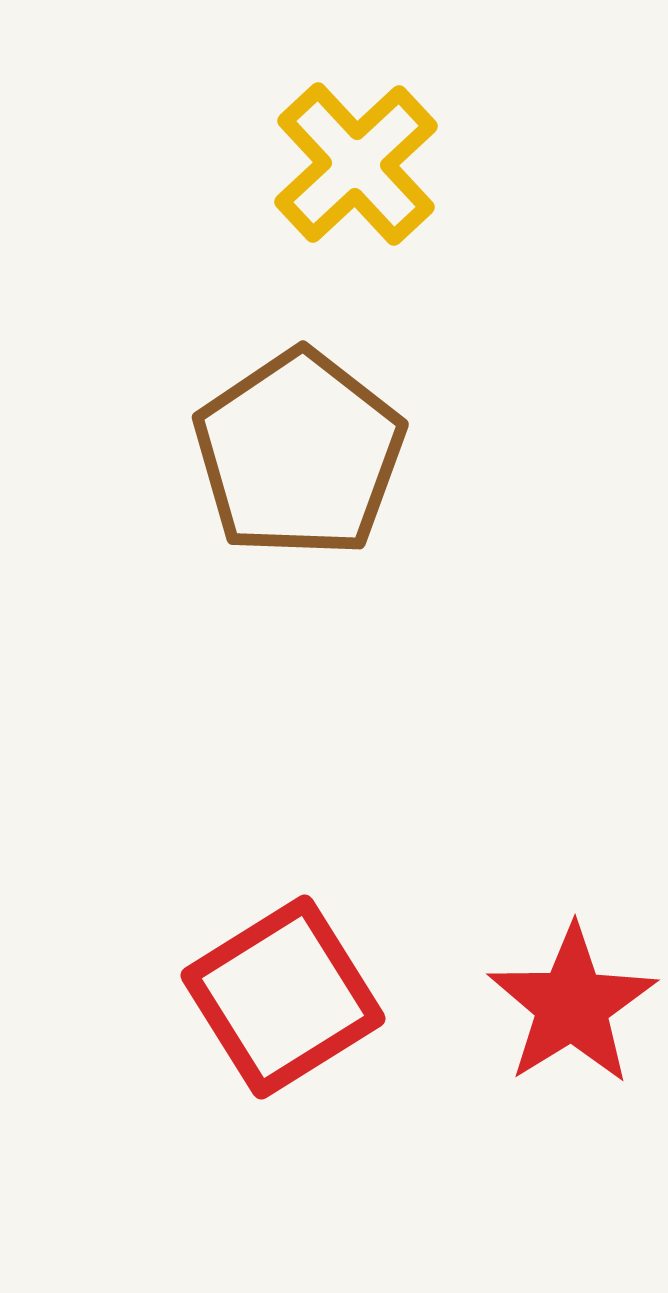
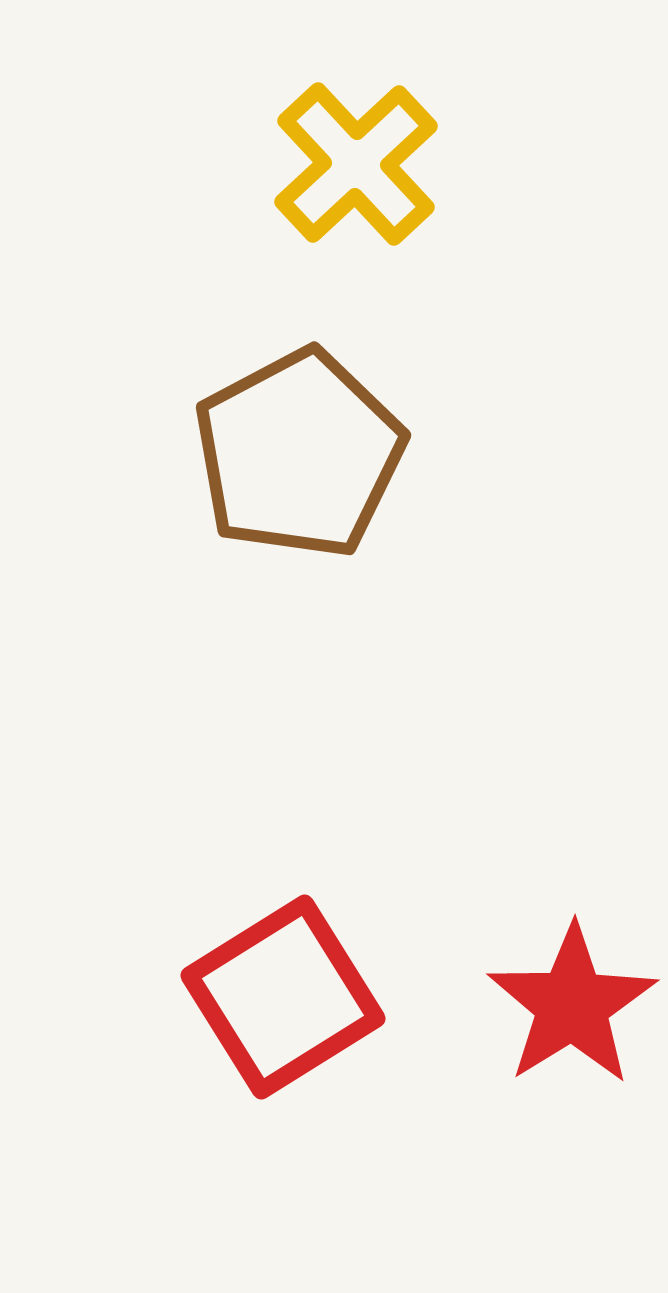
brown pentagon: rotated 6 degrees clockwise
